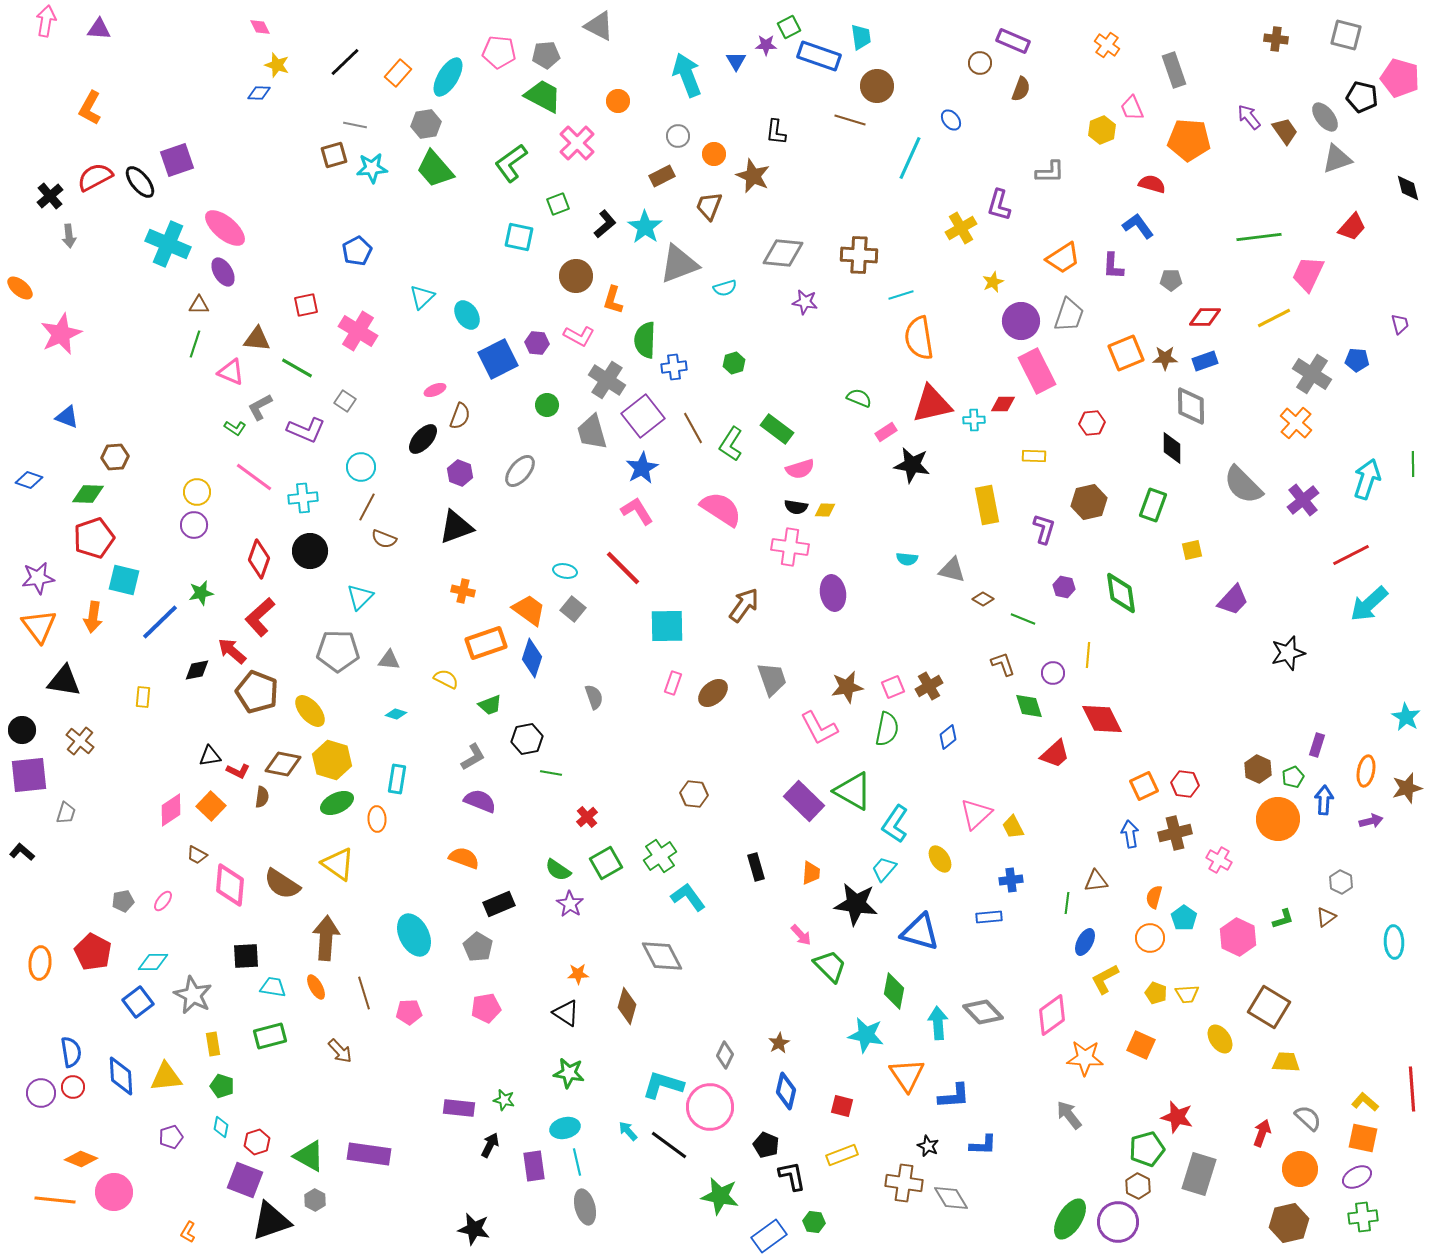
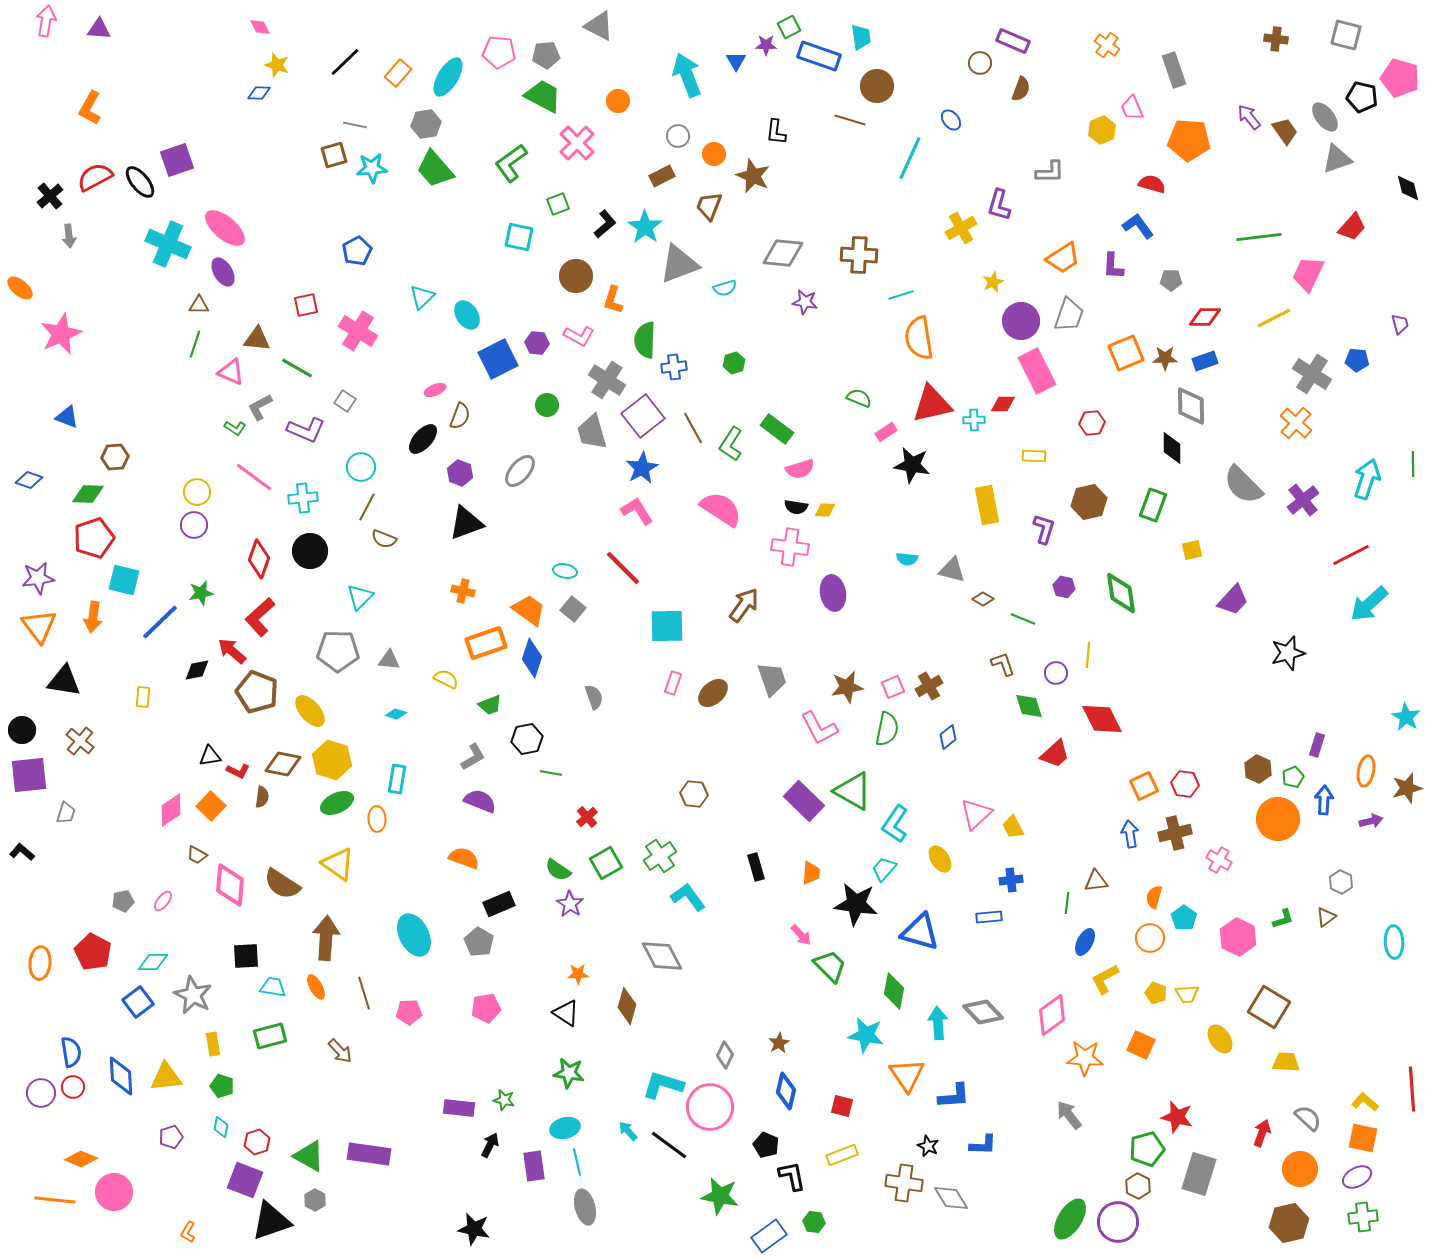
black triangle at (456, 527): moved 10 px right, 4 px up
purple circle at (1053, 673): moved 3 px right
gray pentagon at (478, 947): moved 1 px right, 5 px up
